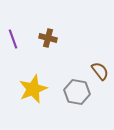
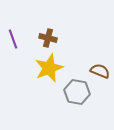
brown semicircle: rotated 30 degrees counterclockwise
yellow star: moved 16 px right, 21 px up
